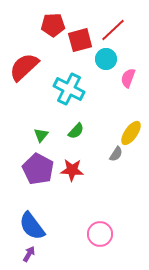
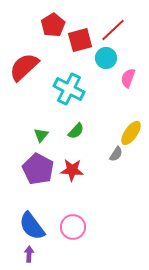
red pentagon: rotated 30 degrees counterclockwise
cyan circle: moved 1 px up
pink circle: moved 27 px left, 7 px up
purple arrow: rotated 28 degrees counterclockwise
